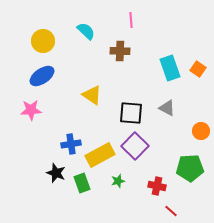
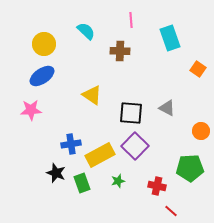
yellow circle: moved 1 px right, 3 px down
cyan rectangle: moved 30 px up
